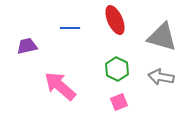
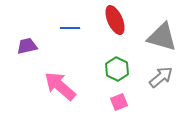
gray arrow: rotated 130 degrees clockwise
